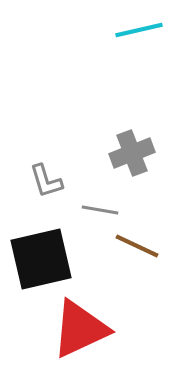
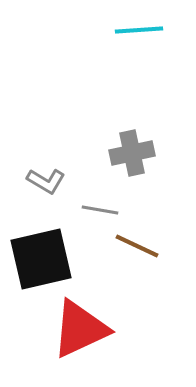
cyan line: rotated 9 degrees clockwise
gray cross: rotated 9 degrees clockwise
gray L-shape: rotated 42 degrees counterclockwise
